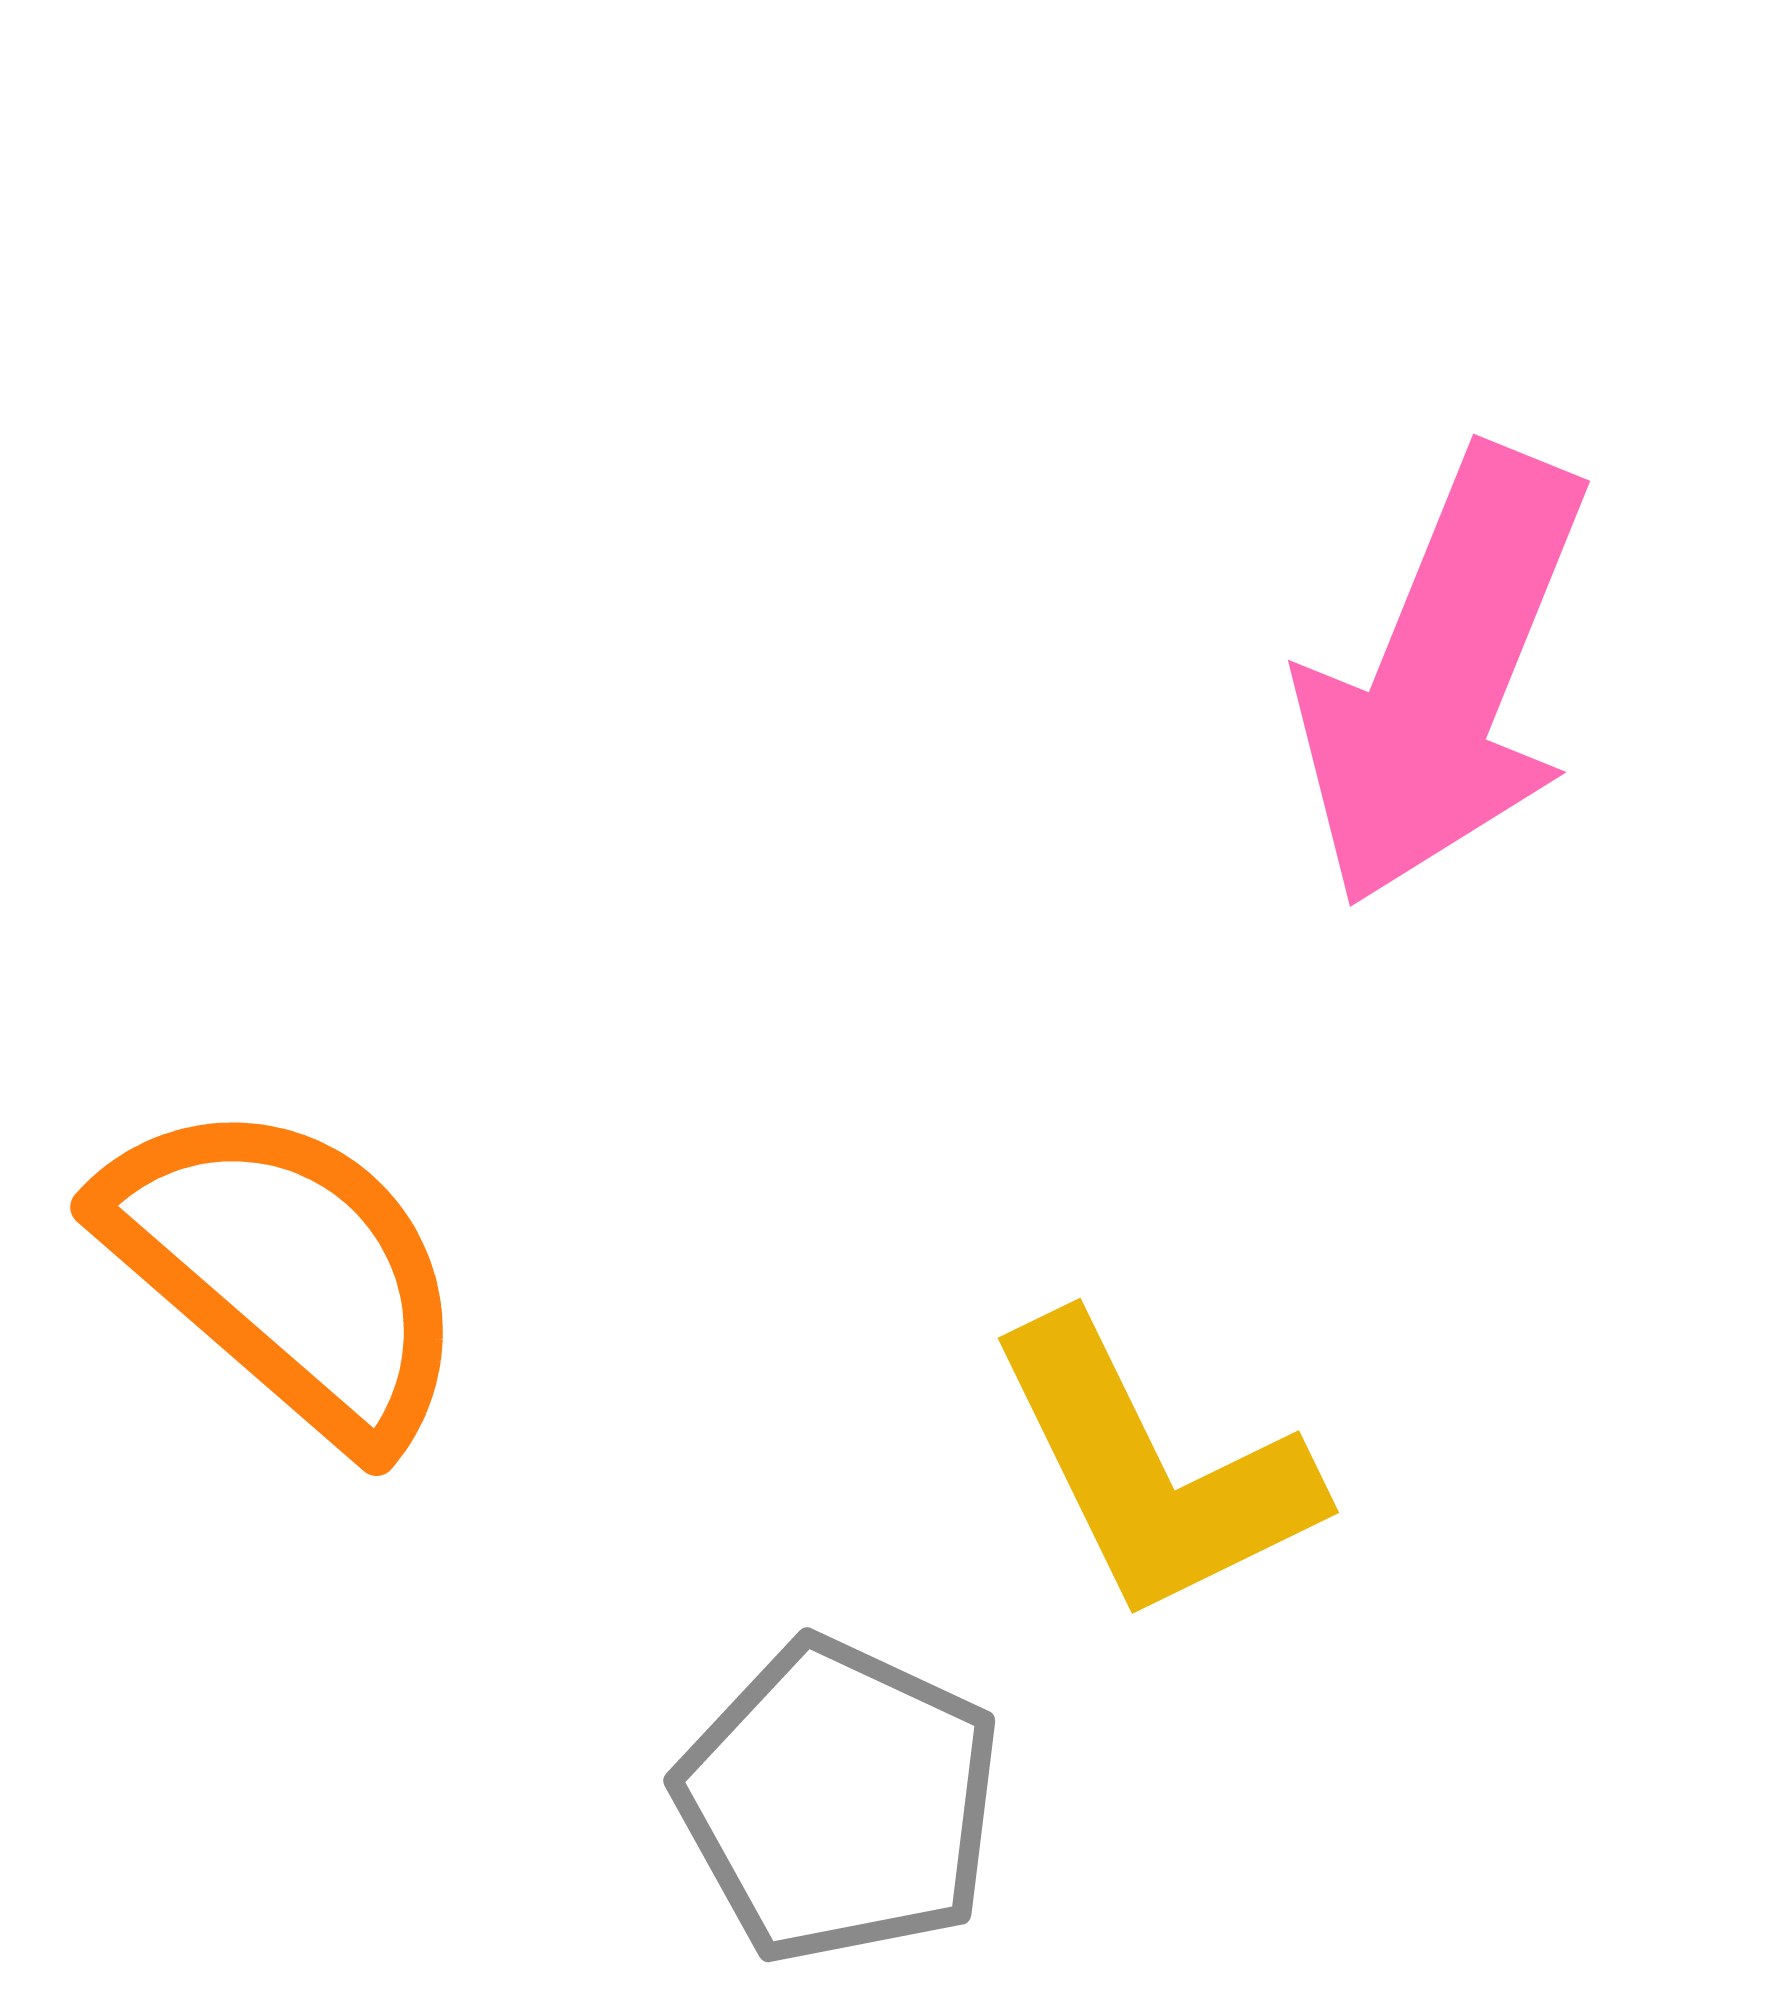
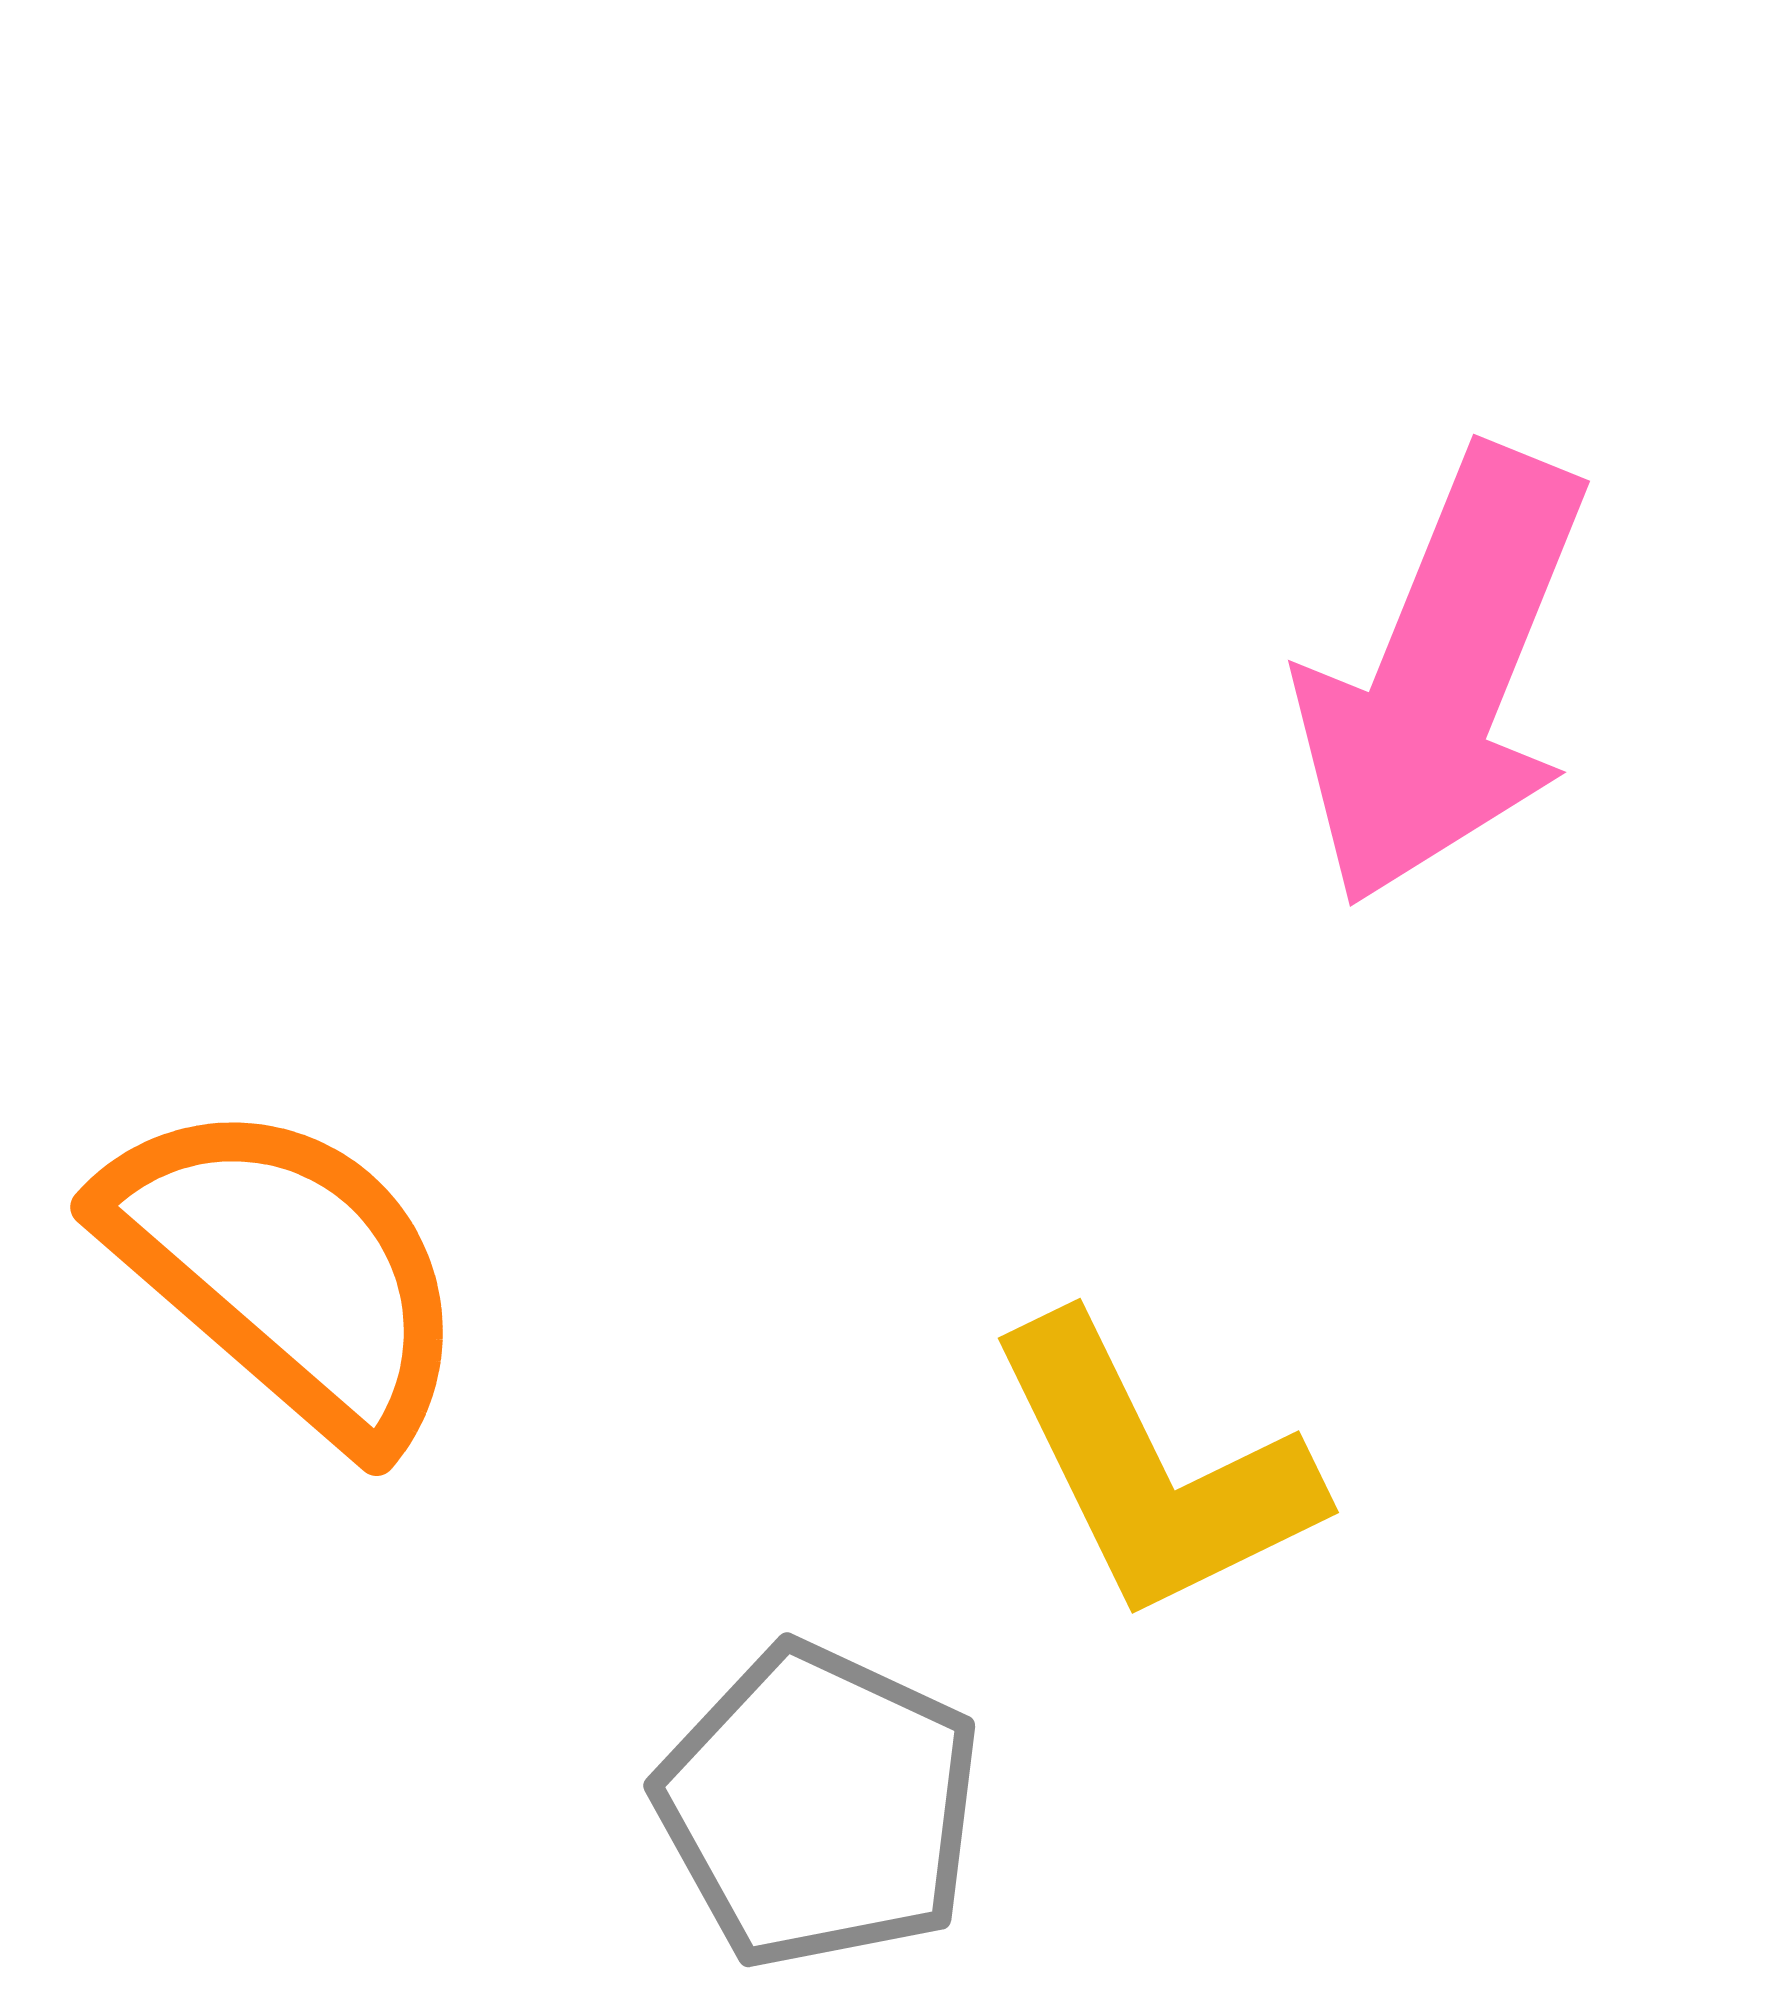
gray pentagon: moved 20 px left, 5 px down
